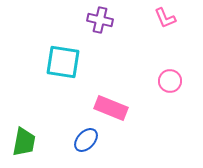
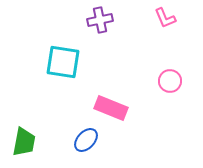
purple cross: rotated 25 degrees counterclockwise
